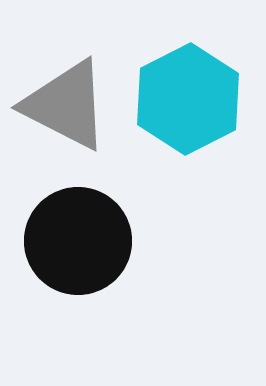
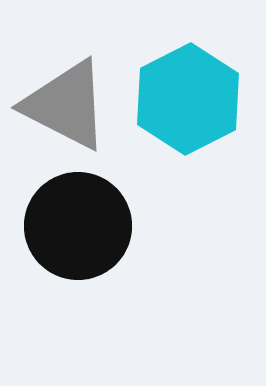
black circle: moved 15 px up
